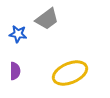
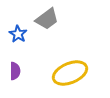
blue star: rotated 24 degrees clockwise
